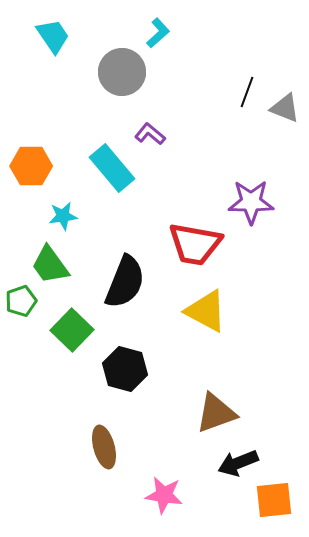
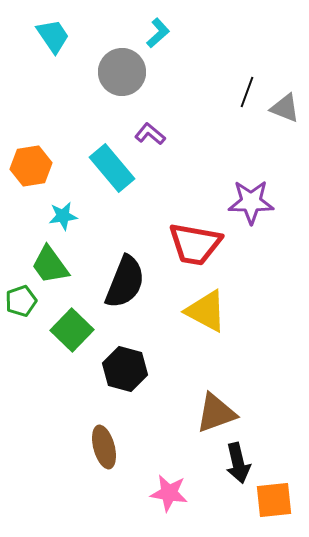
orange hexagon: rotated 9 degrees counterclockwise
black arrow: rotated 81 degrees counterclockwise
pink star: moved 5 px right, 2 px up
